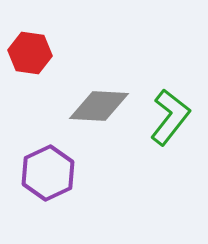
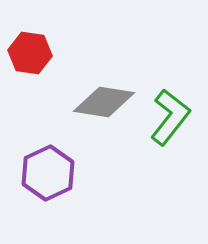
gray diamond: moved 5 px right, 4 px up; rotated 6 degrees clockwise
